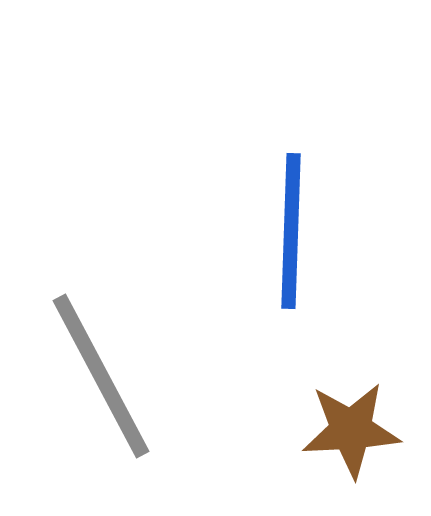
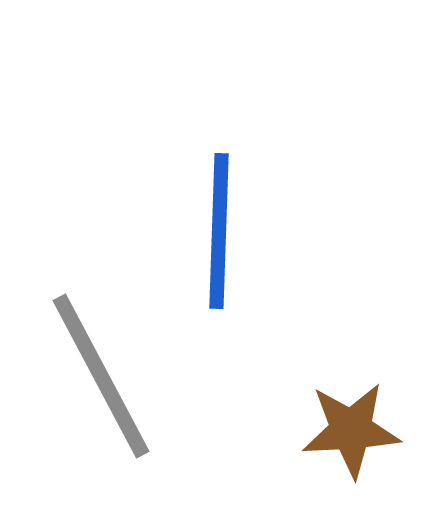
blue line: moved 72 px left
